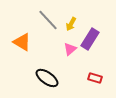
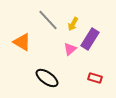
yellow arrow: moved 2 px right
